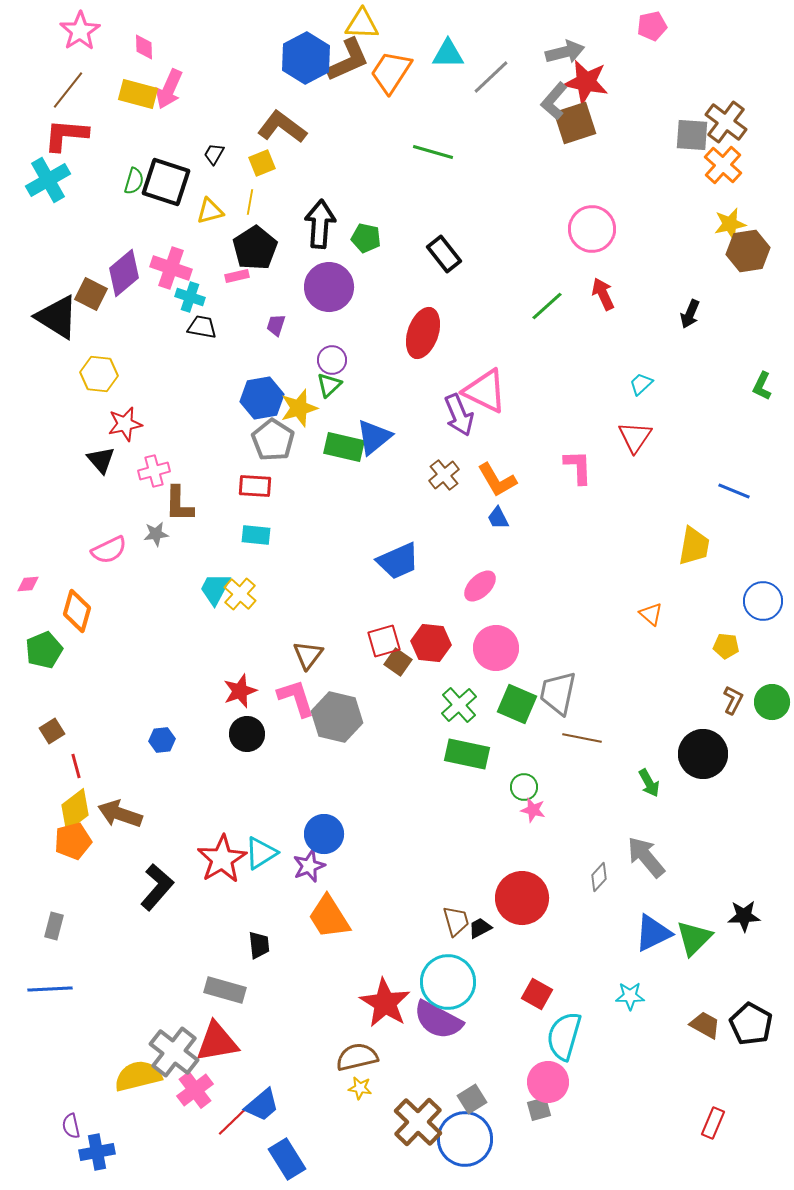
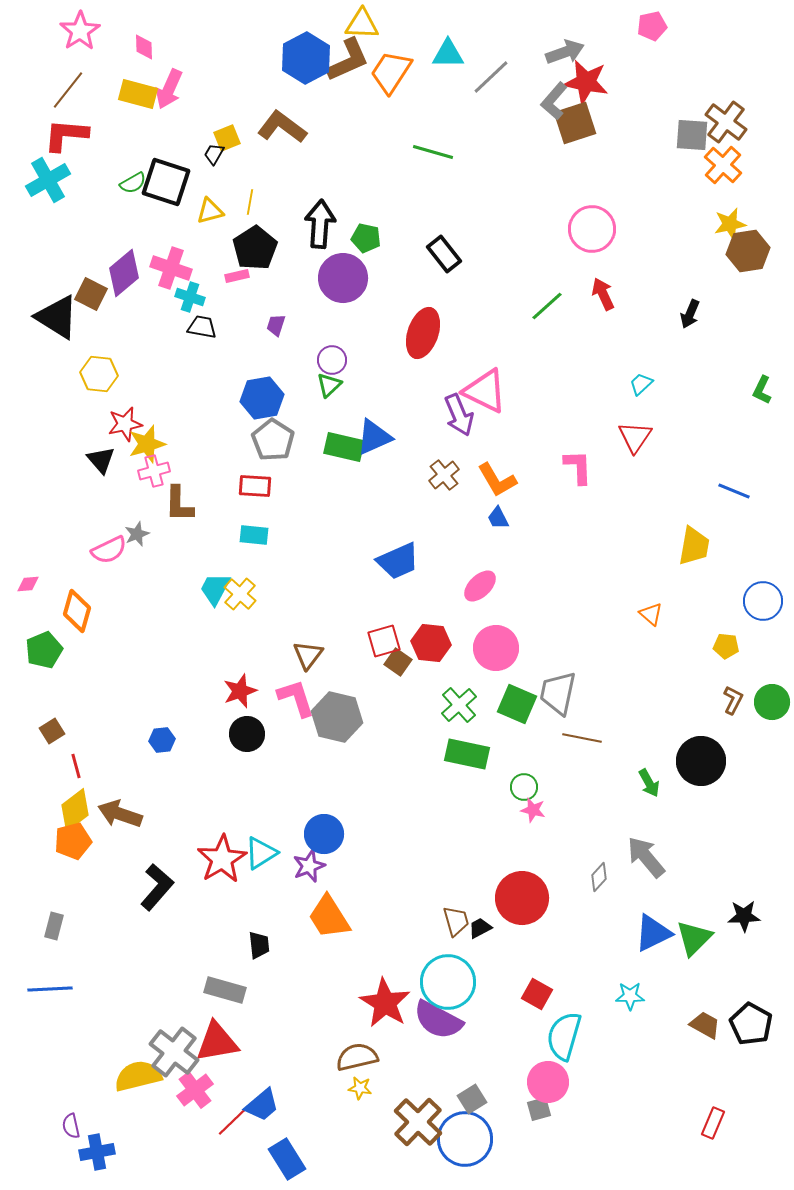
gray arrow at (565, 52): rotated 6 degrees counterclockwise
yellow square at (262, 163): moved 35 px left, 25 px up
green semicircle at (134, 181): moved 1 px left, 2 px down; rotated 44 degrees clockwise
purple circle at (329, 287): moved 14 px right, 9 px up
green L-shape at (762, 386): moved 4 px down
yellow star at (299, 408): moved 152 px left, 36 px down
blue triangle at (374, 437): rotated 15 degrees clockwise
gray star at (156, 534): moved 19 px left; rotated 15 degrees counterclockwise
cyan rectangle at (256, 535): moved 2 px left
black circle at (703, 754): moved 2 px left, 7 px down
